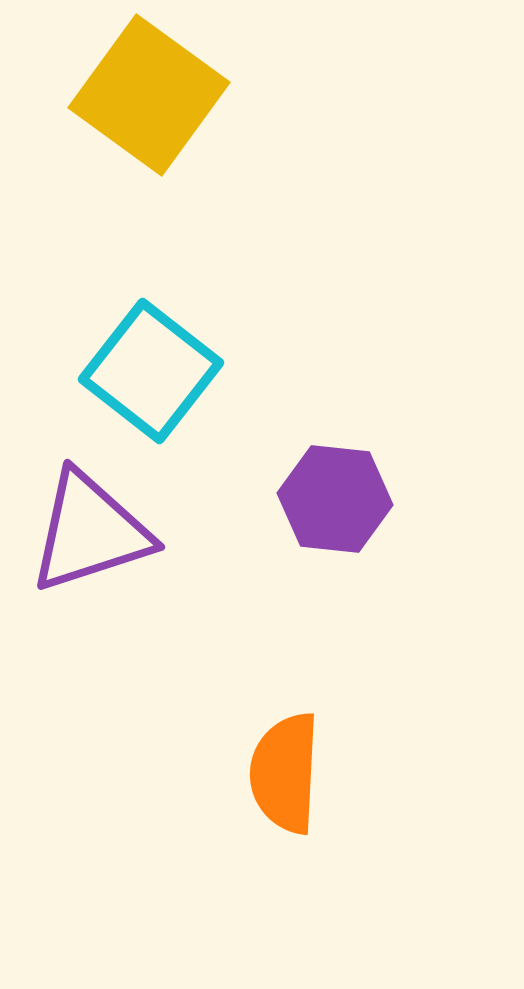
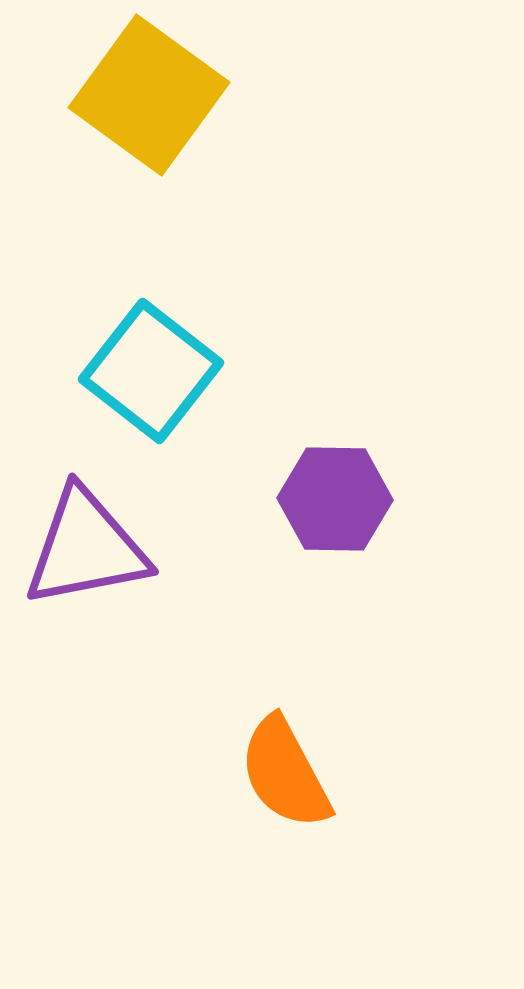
purple hexagon: rotated 5 degrees counterclockwise
purple triangle: moved 4 px left, 16 px down; rotated 7 degrees clockwise
orange semicircle: rotated 31 degrees counterclockwise
